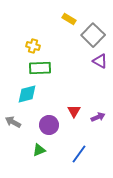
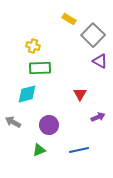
red triangle: moved 6 px right, 17 px up
blue line: moved 4 px up; rotated 42 degrees clockwise
